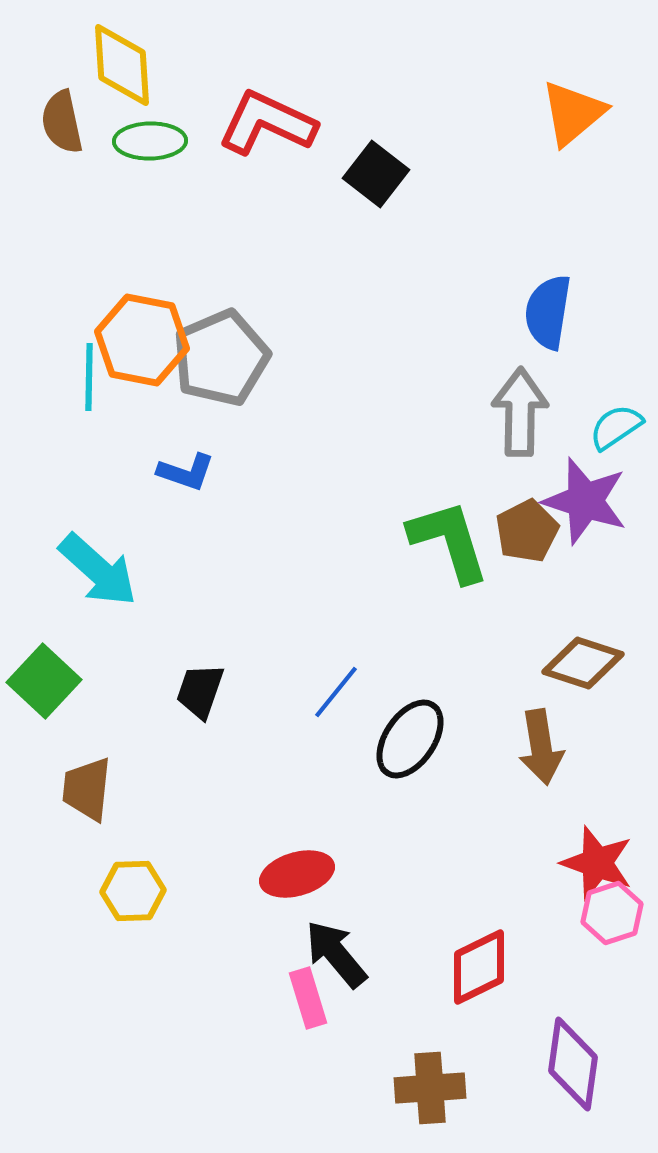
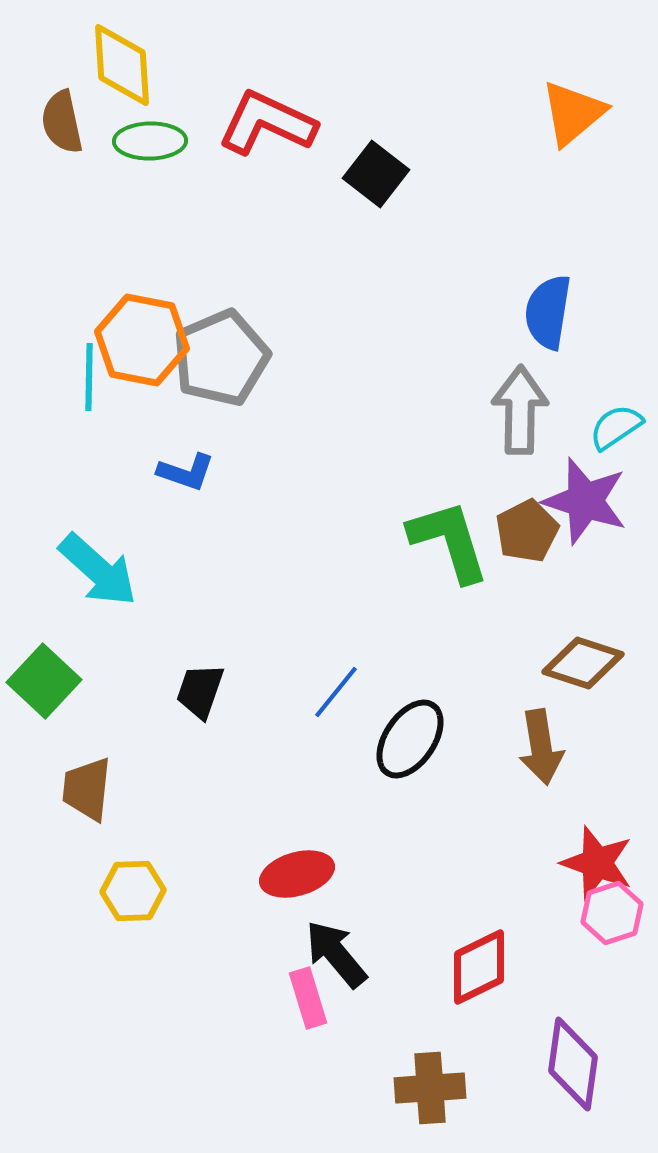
gray arrow: moved 2 px up
